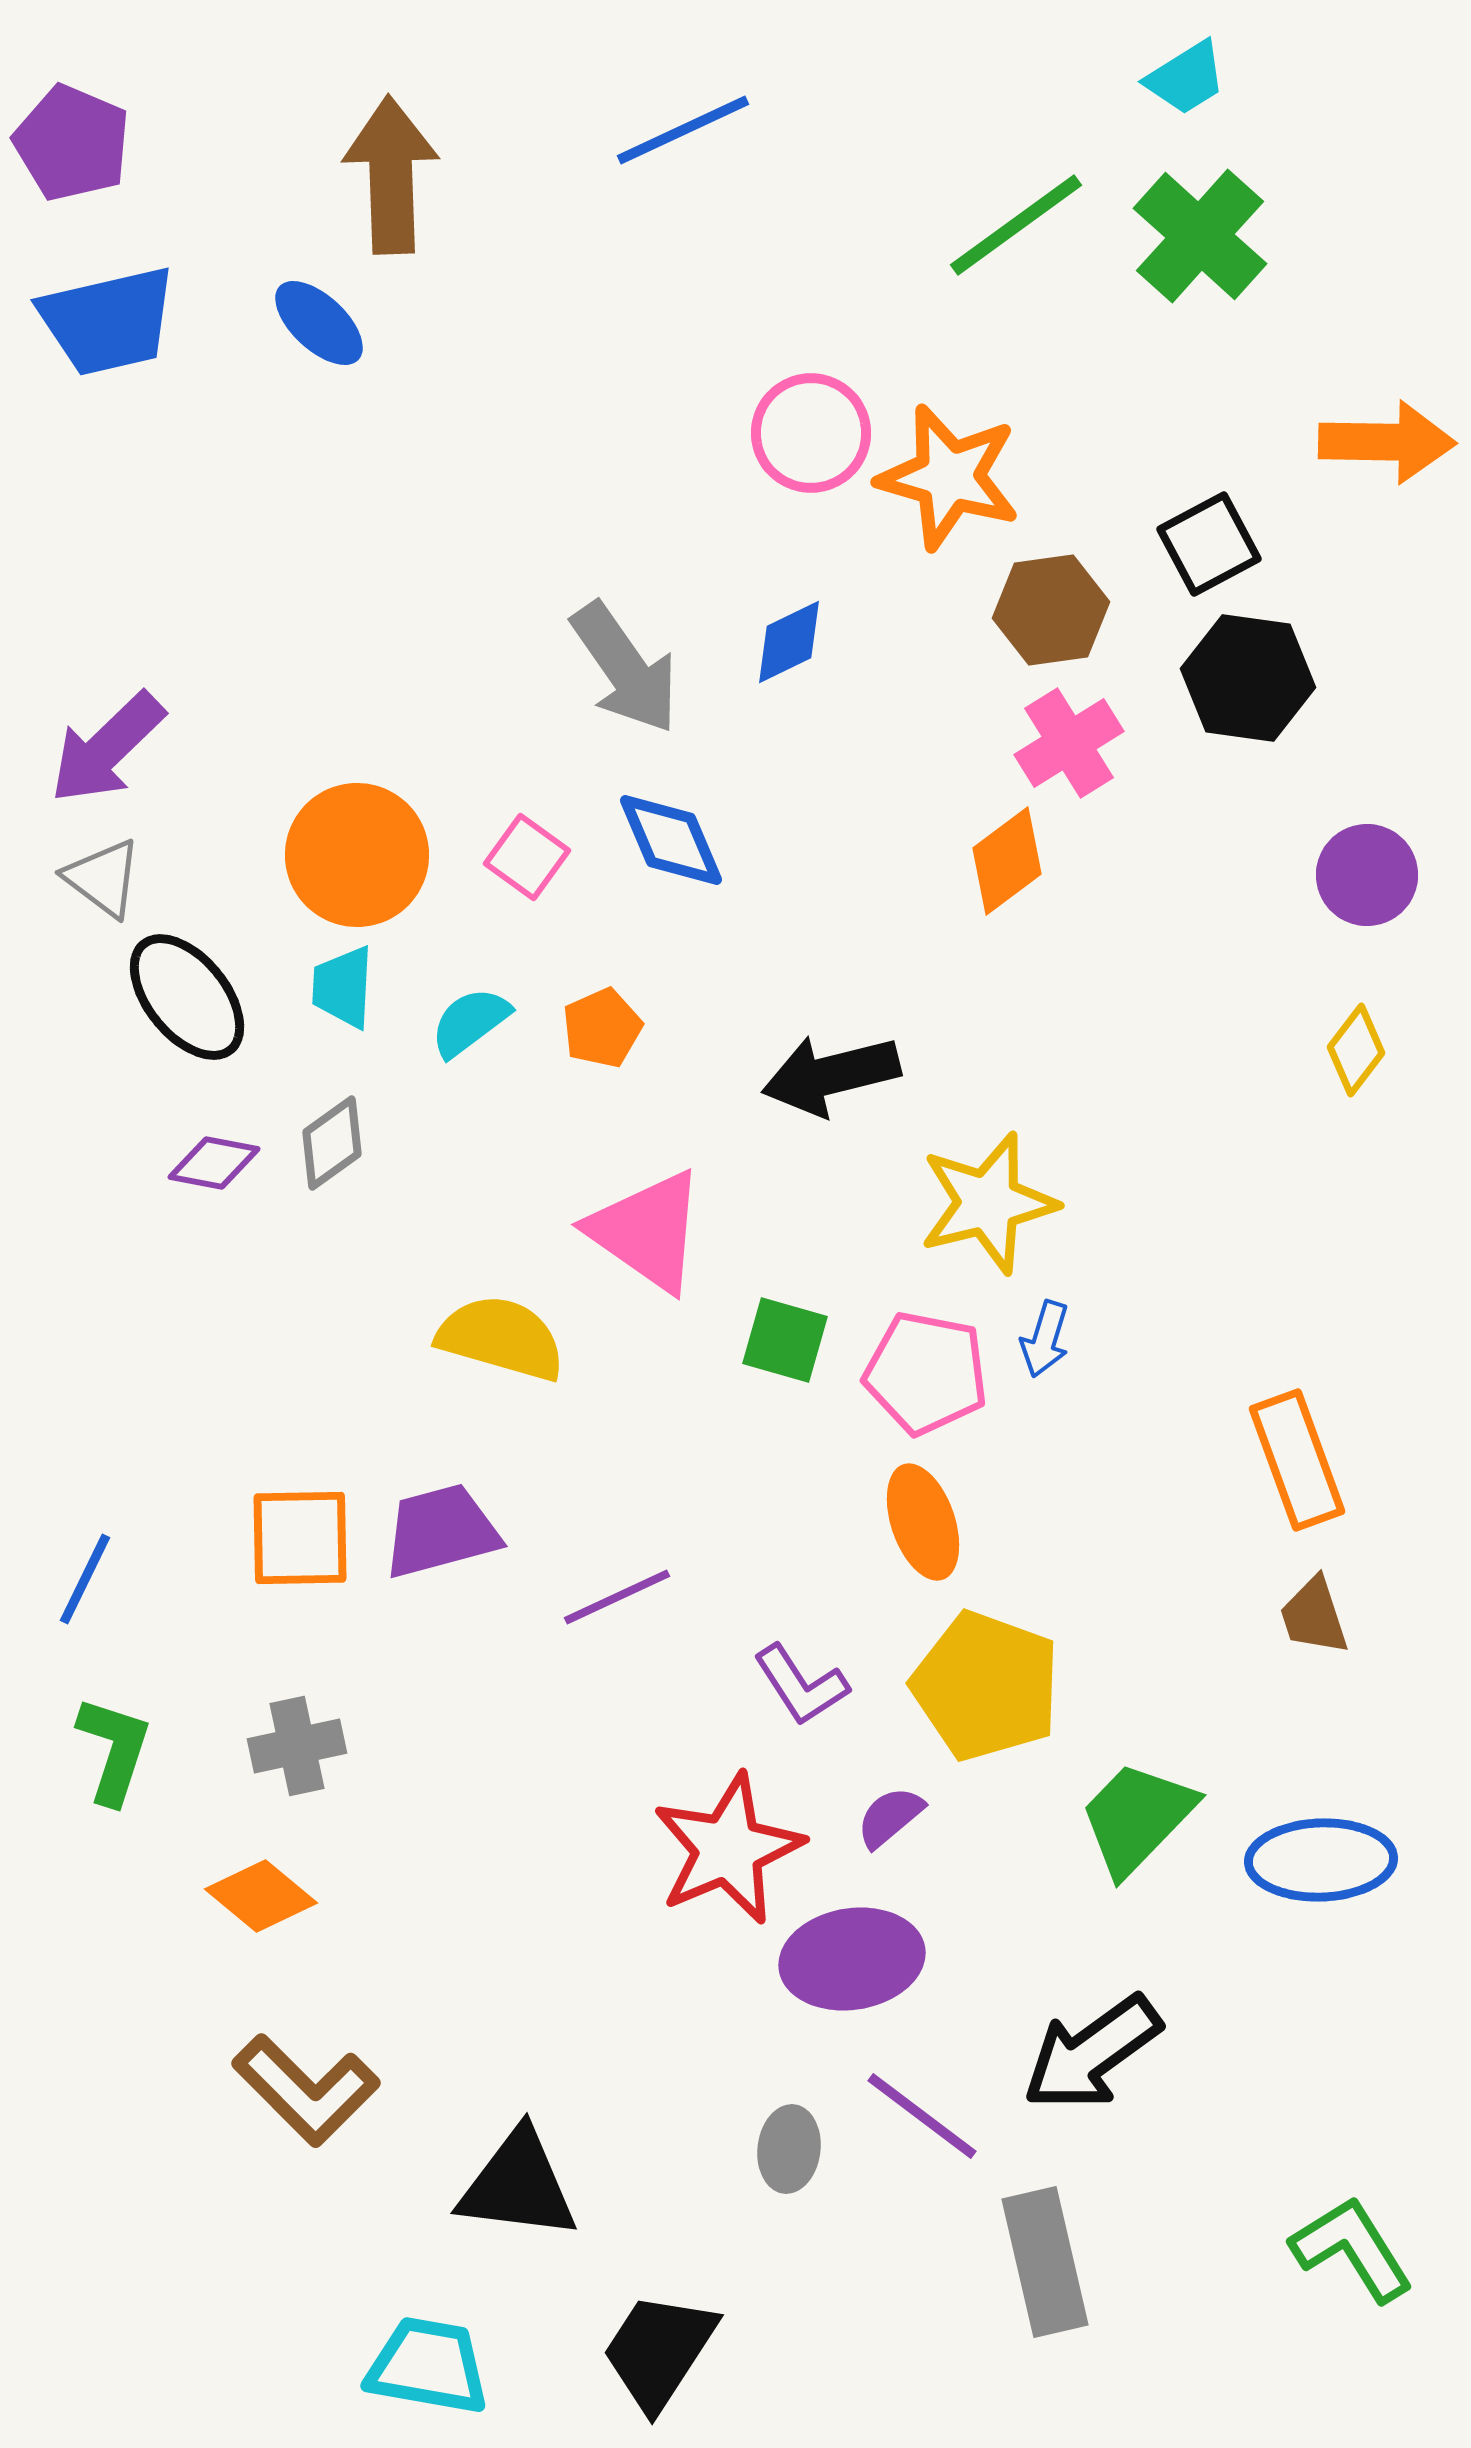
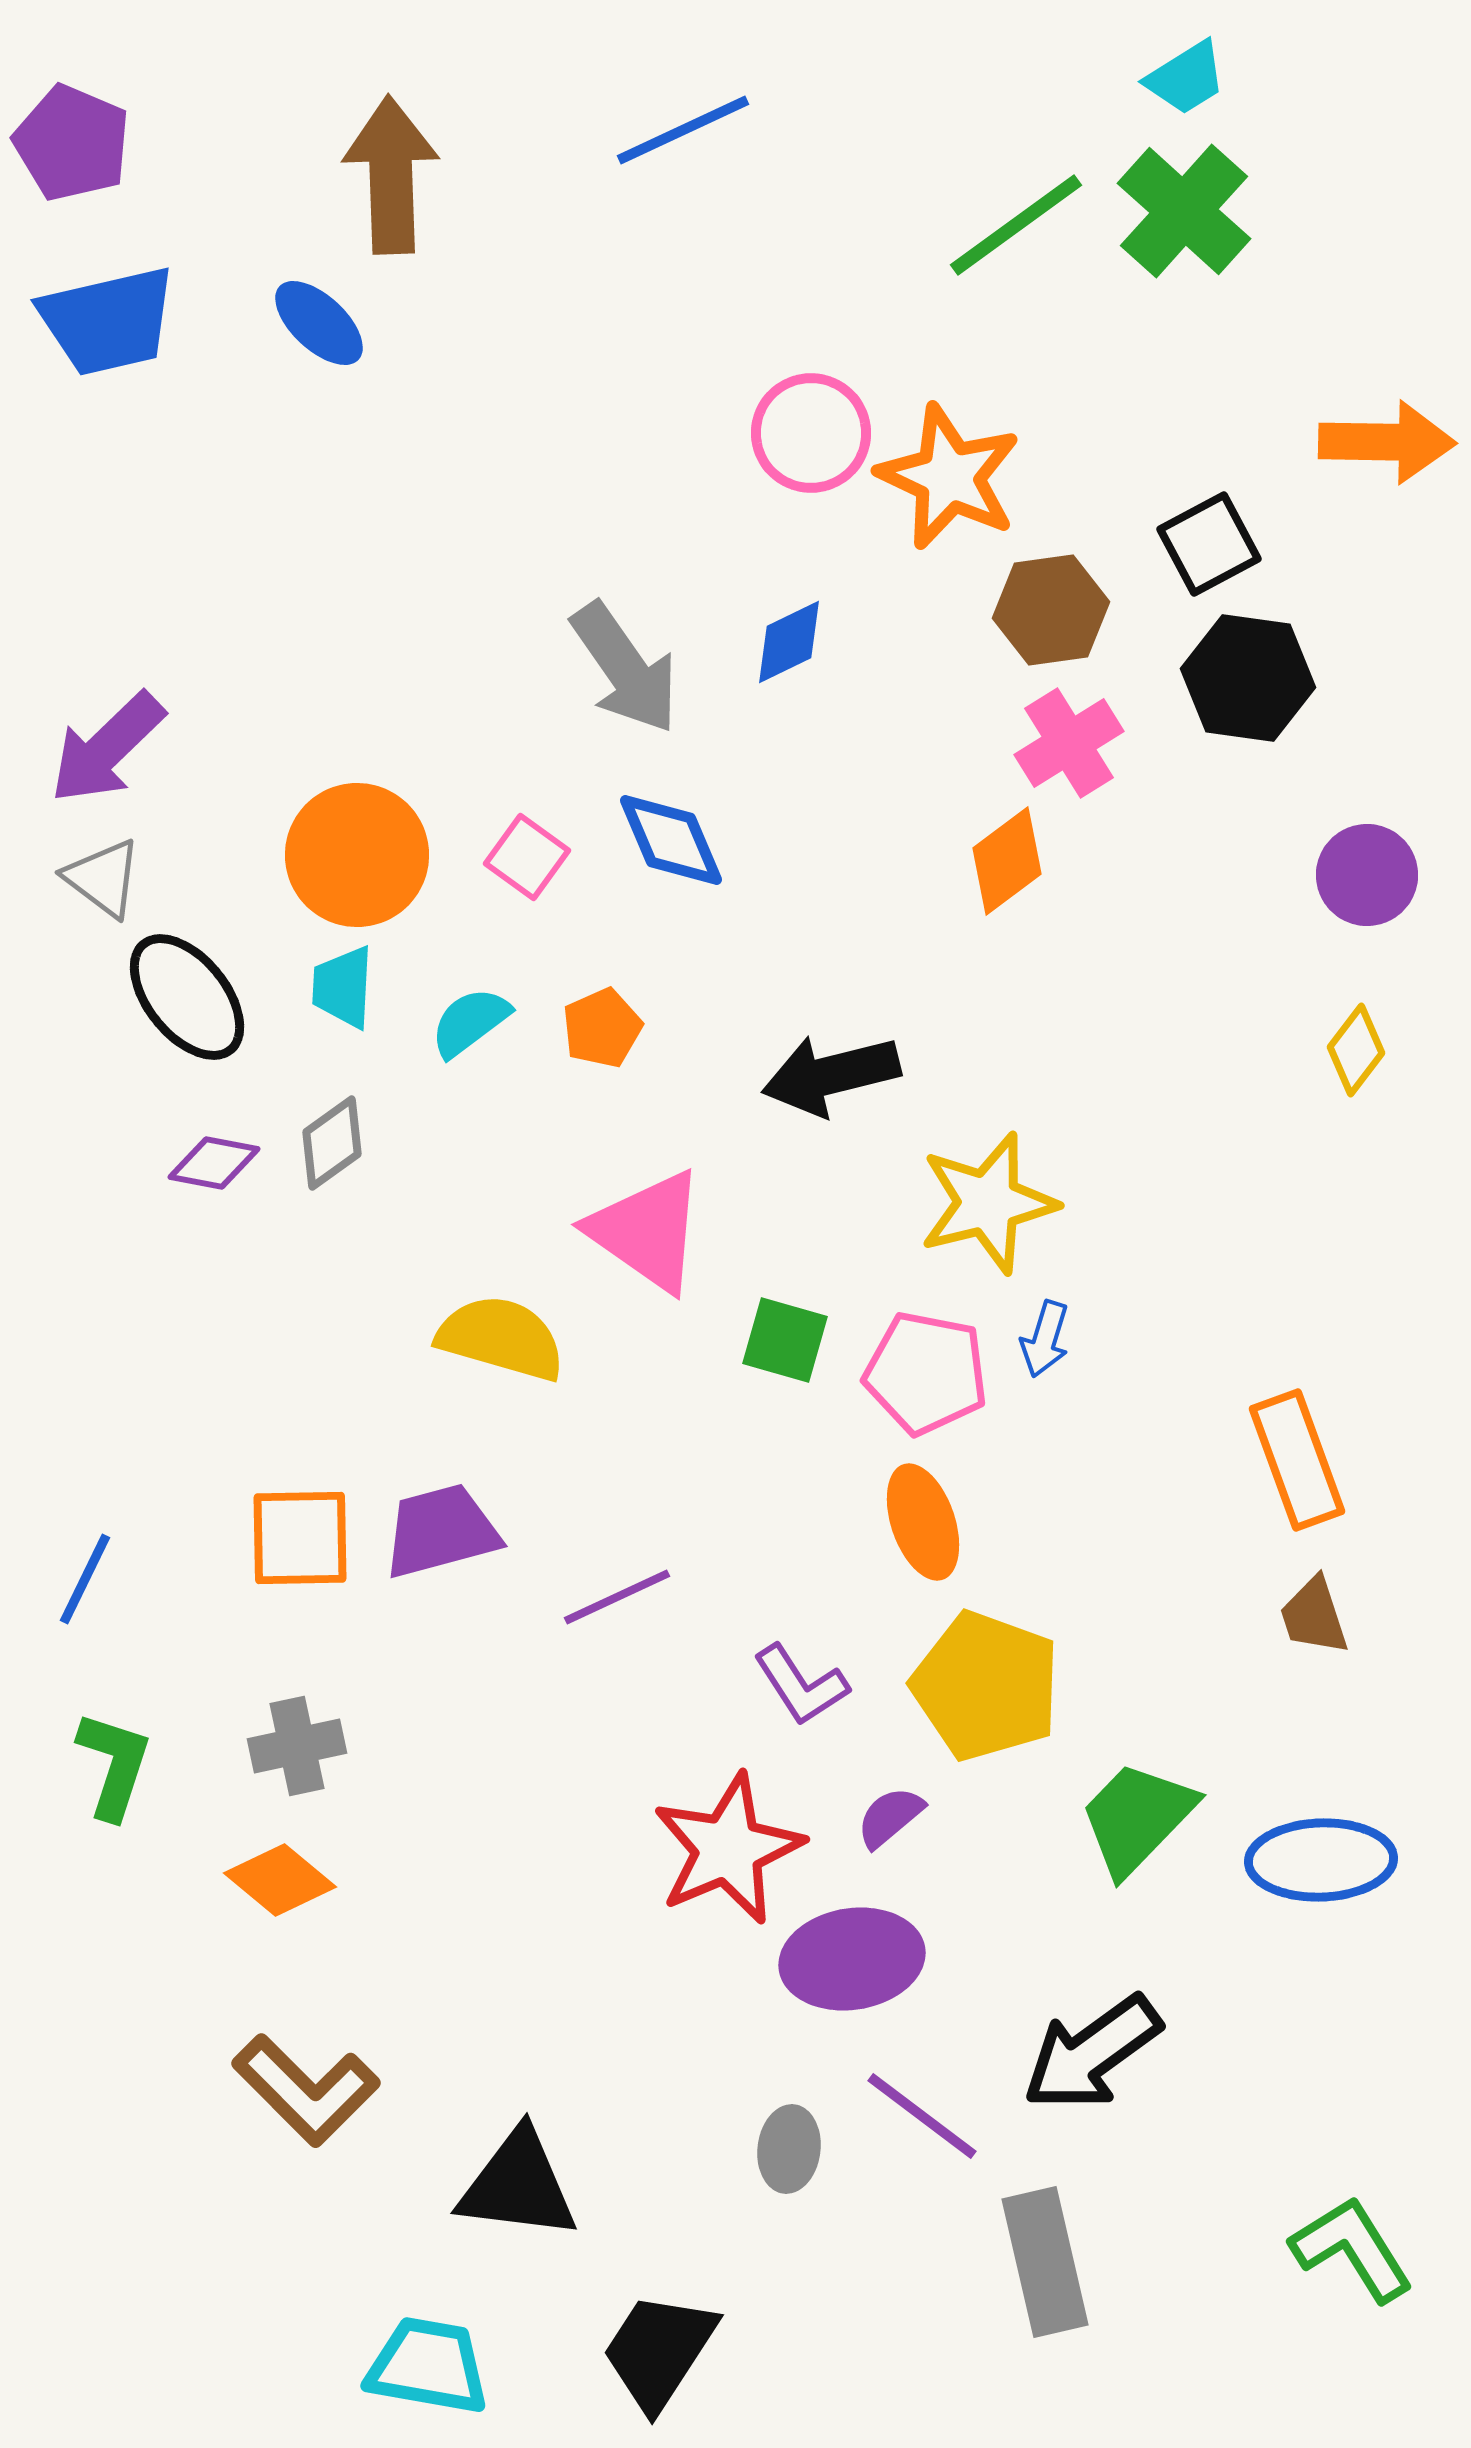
green cross at (1200, 236): moved 16 px left, 25 px up
orange star at (949, 477): rotated 9 degrees clockwise
green L-shape at (114, 1750): moved 15 px down
orange diamond at (261, 1896): moved 19 px right, 16 px up
